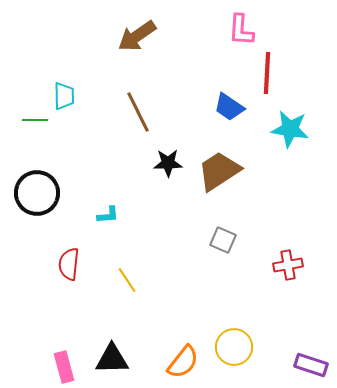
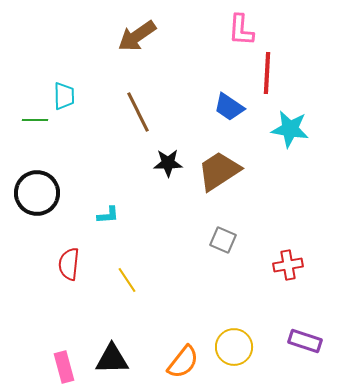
purple rectangle: moved 6 px left, 24 px up
